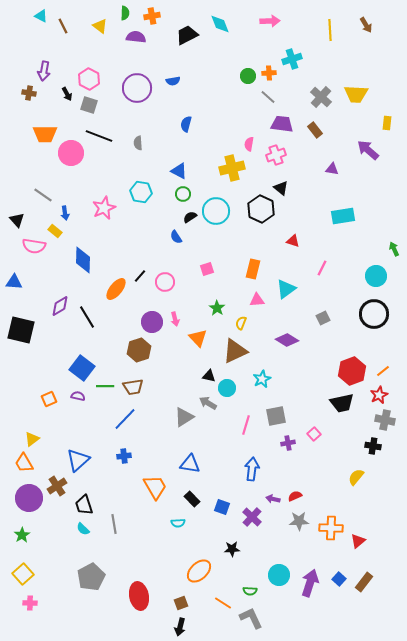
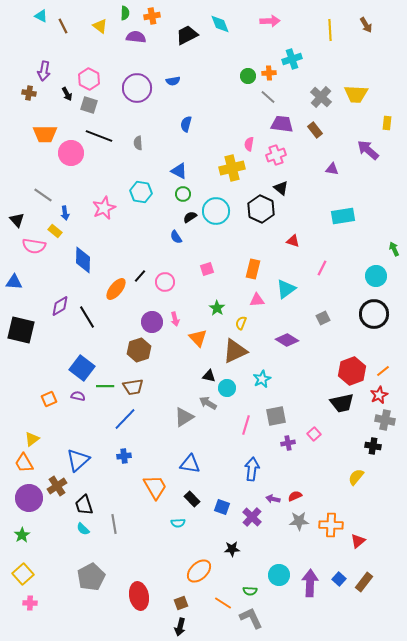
orange cross at (331, 528): moved 3 px up
purple arrow at (310, 583): rotated 16 degrees counterclockwise
